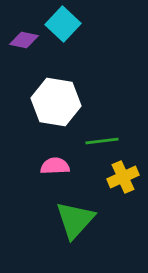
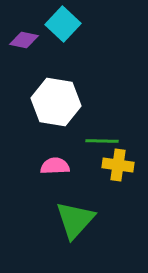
green line: rotated 8 degrees clockwise
yellow cross: moved 5 px left, 12 px up; rotated 32 degrees clockwise
